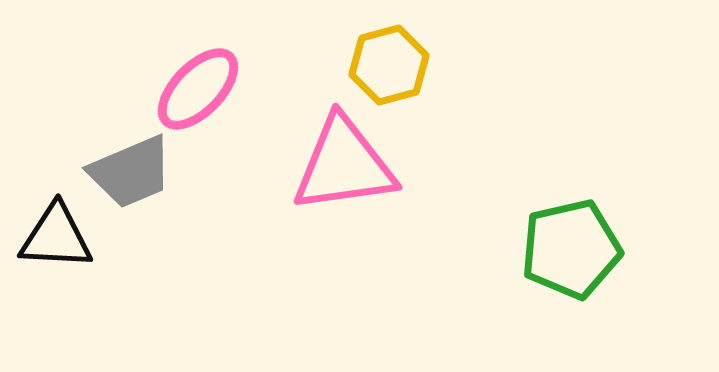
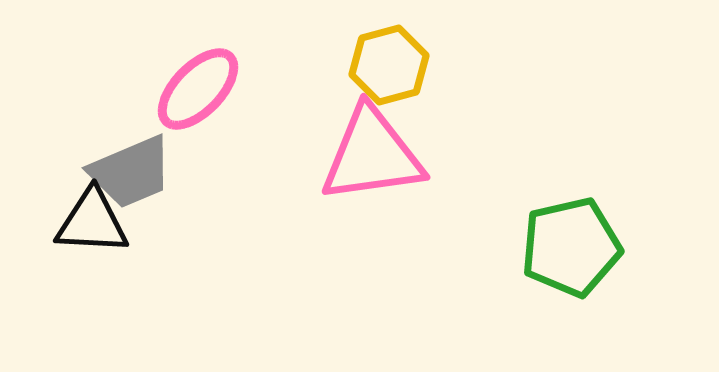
pink triangle: moved 28 px right, 10 px up
black triangle: moved 36 px right, 15 px up
green pentagon: moved 2 px up
